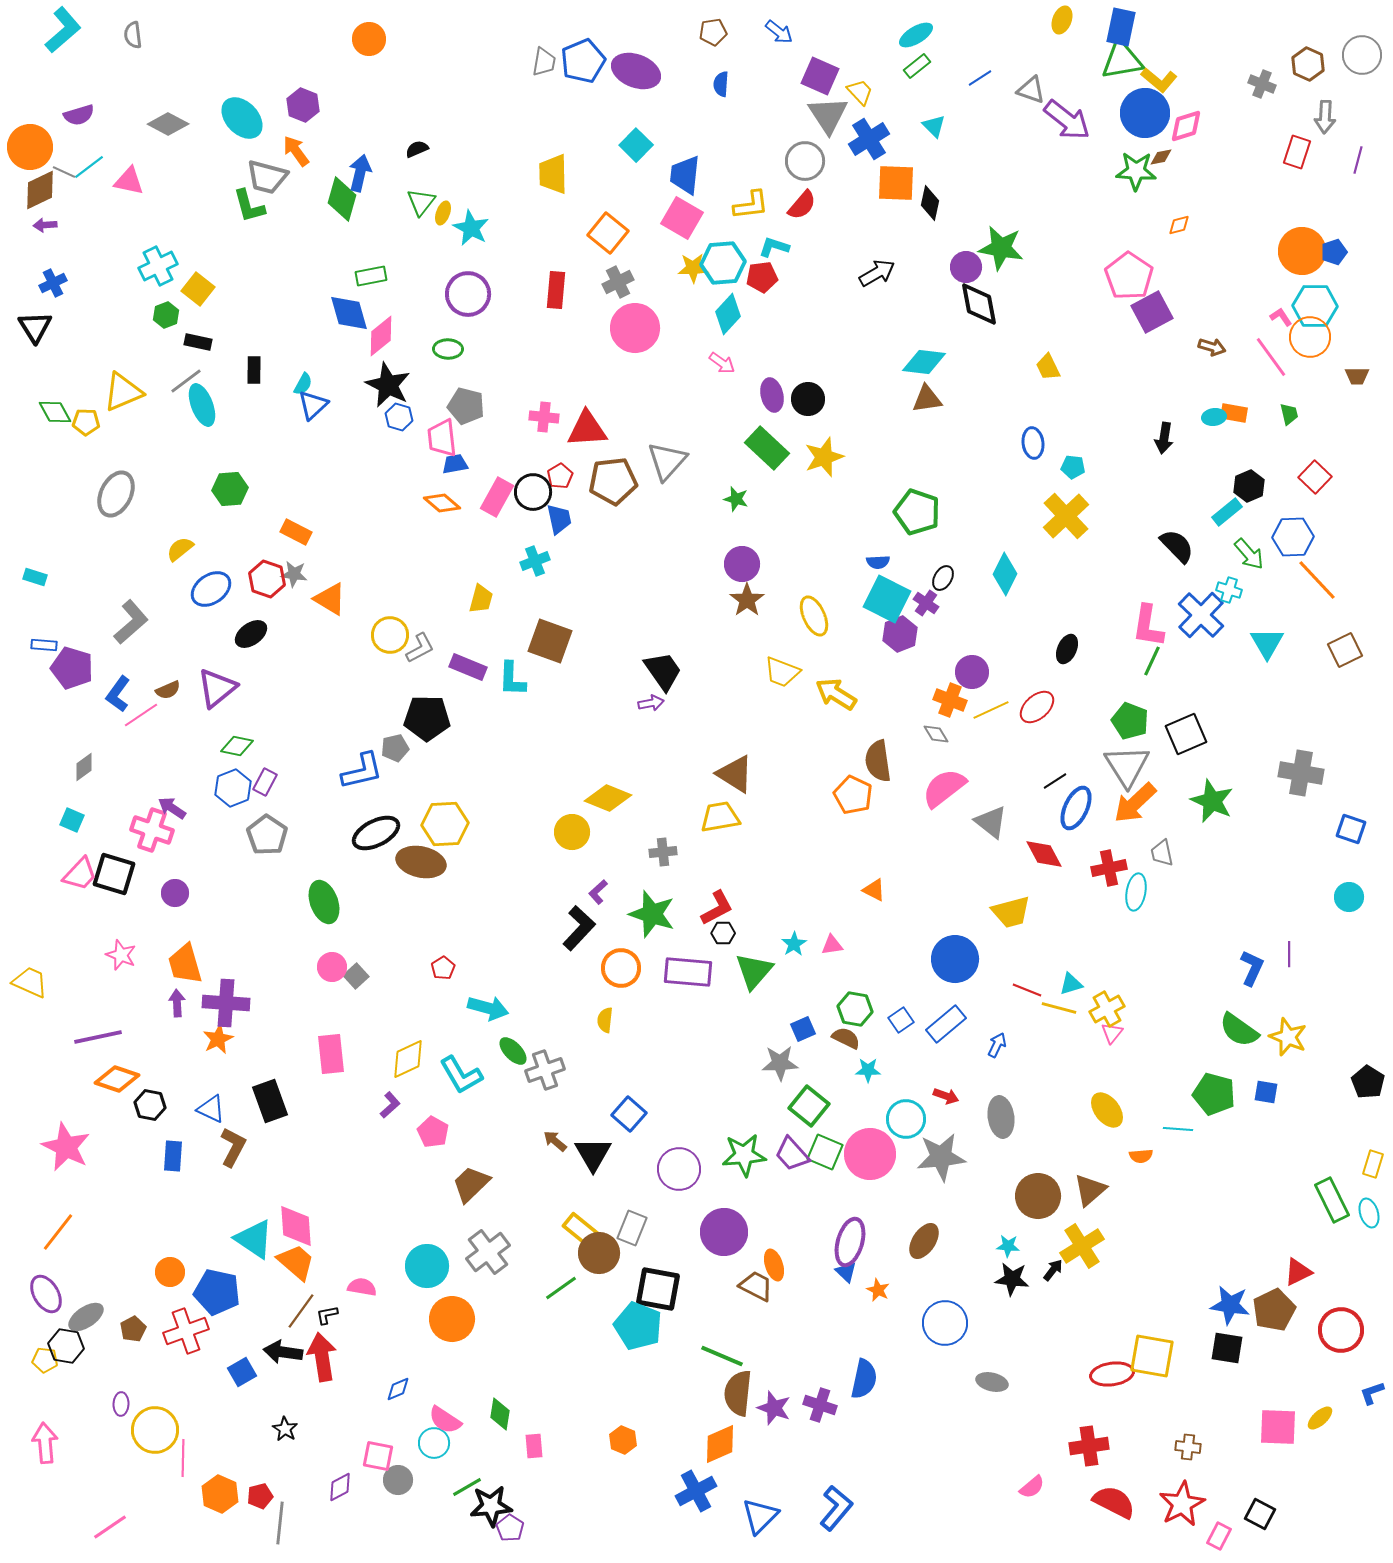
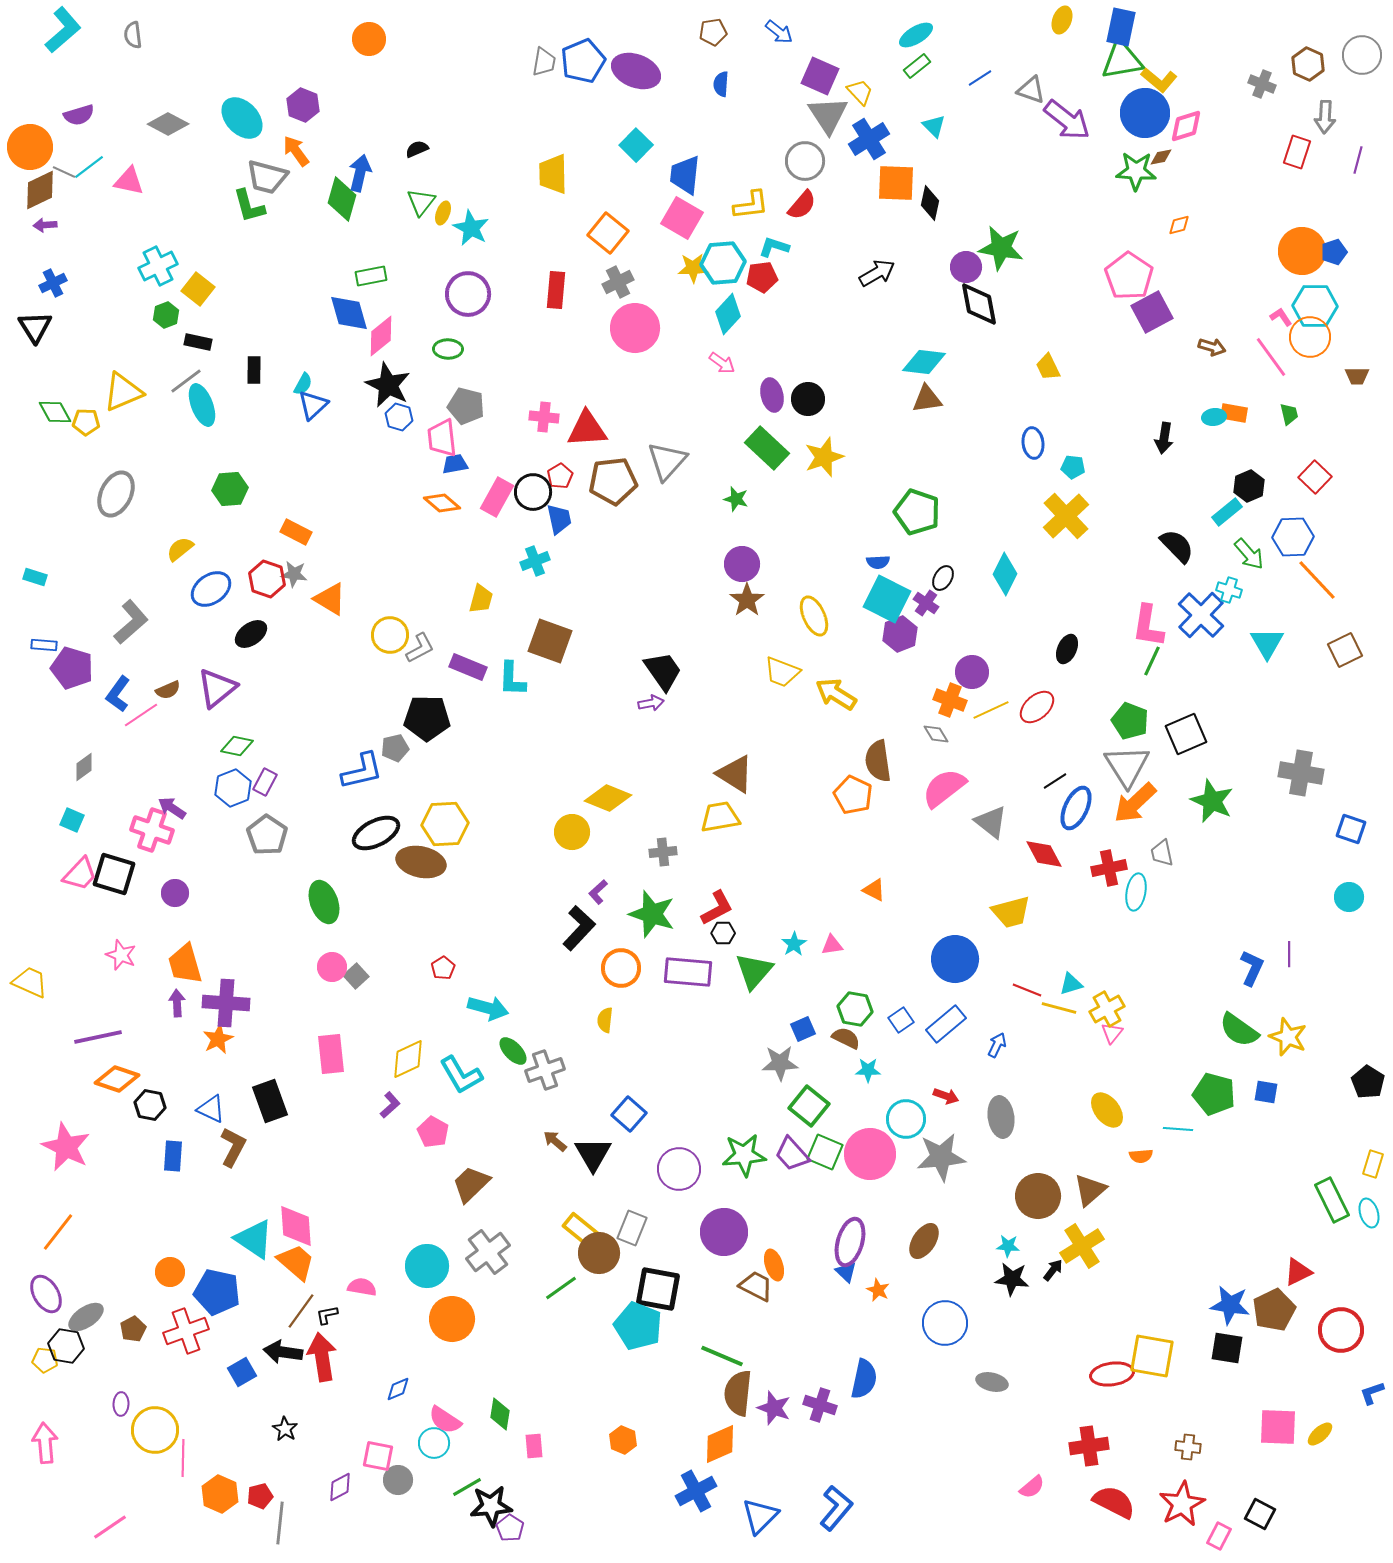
yellow ellipse at (1320, 1418): moved 16 px down
